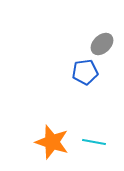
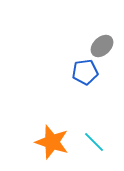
gray ellipse: moved 2 px down
cyan line: rotated 35 degrees clockwise
